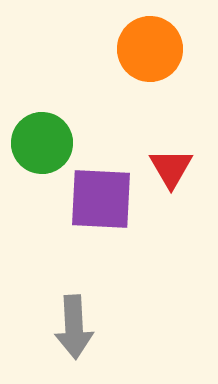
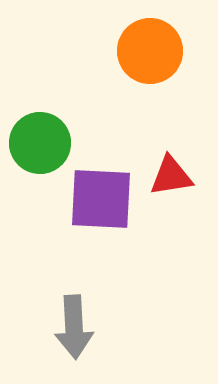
orange circle: moved 2 px down
green circle: moved 2 px left
red triangle: moved 8 px down; rotated 51 degrees clockwise
